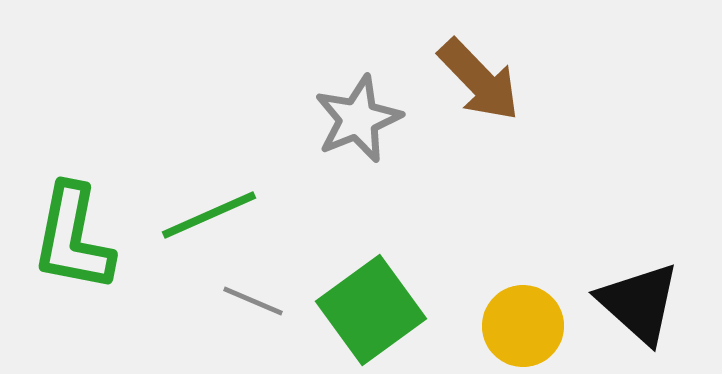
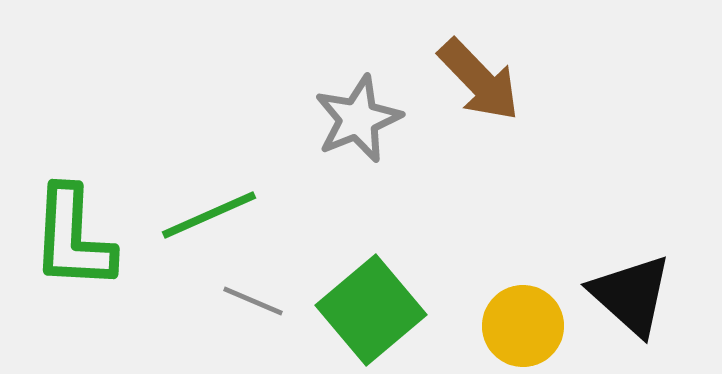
green L-shape: rotated 8 degrees counterclockwise
black triangle: moved 8 px left, 8 px up
green square: rotated 4 degrees counterclockwise
